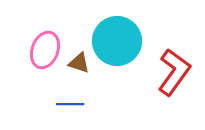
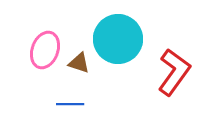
cyan circle: moved 1 px right, 2 px up
